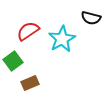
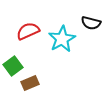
black semicircle: moved 5 px down
red semicircle: rotated 10 degrees clockwise
green square: moved 5 px down
